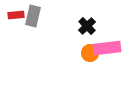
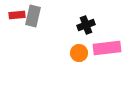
red rectangle: moved 1 px right
black cross: moved 1 px left, 1 px up; rotated 24 degrees clockwise
orange circle: moved 11 px left
